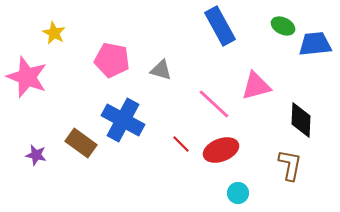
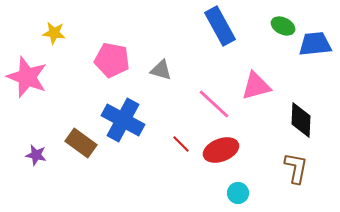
yellow star: rotated 20 degrees counterclockwise
brown L-shape: moved 6 px right, 3 px down
